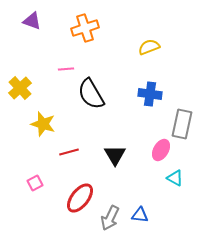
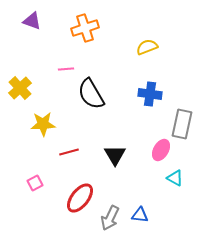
yellow semicircle: moved 2 px left
yellow star: rotated 20 degrees counterclockwise
